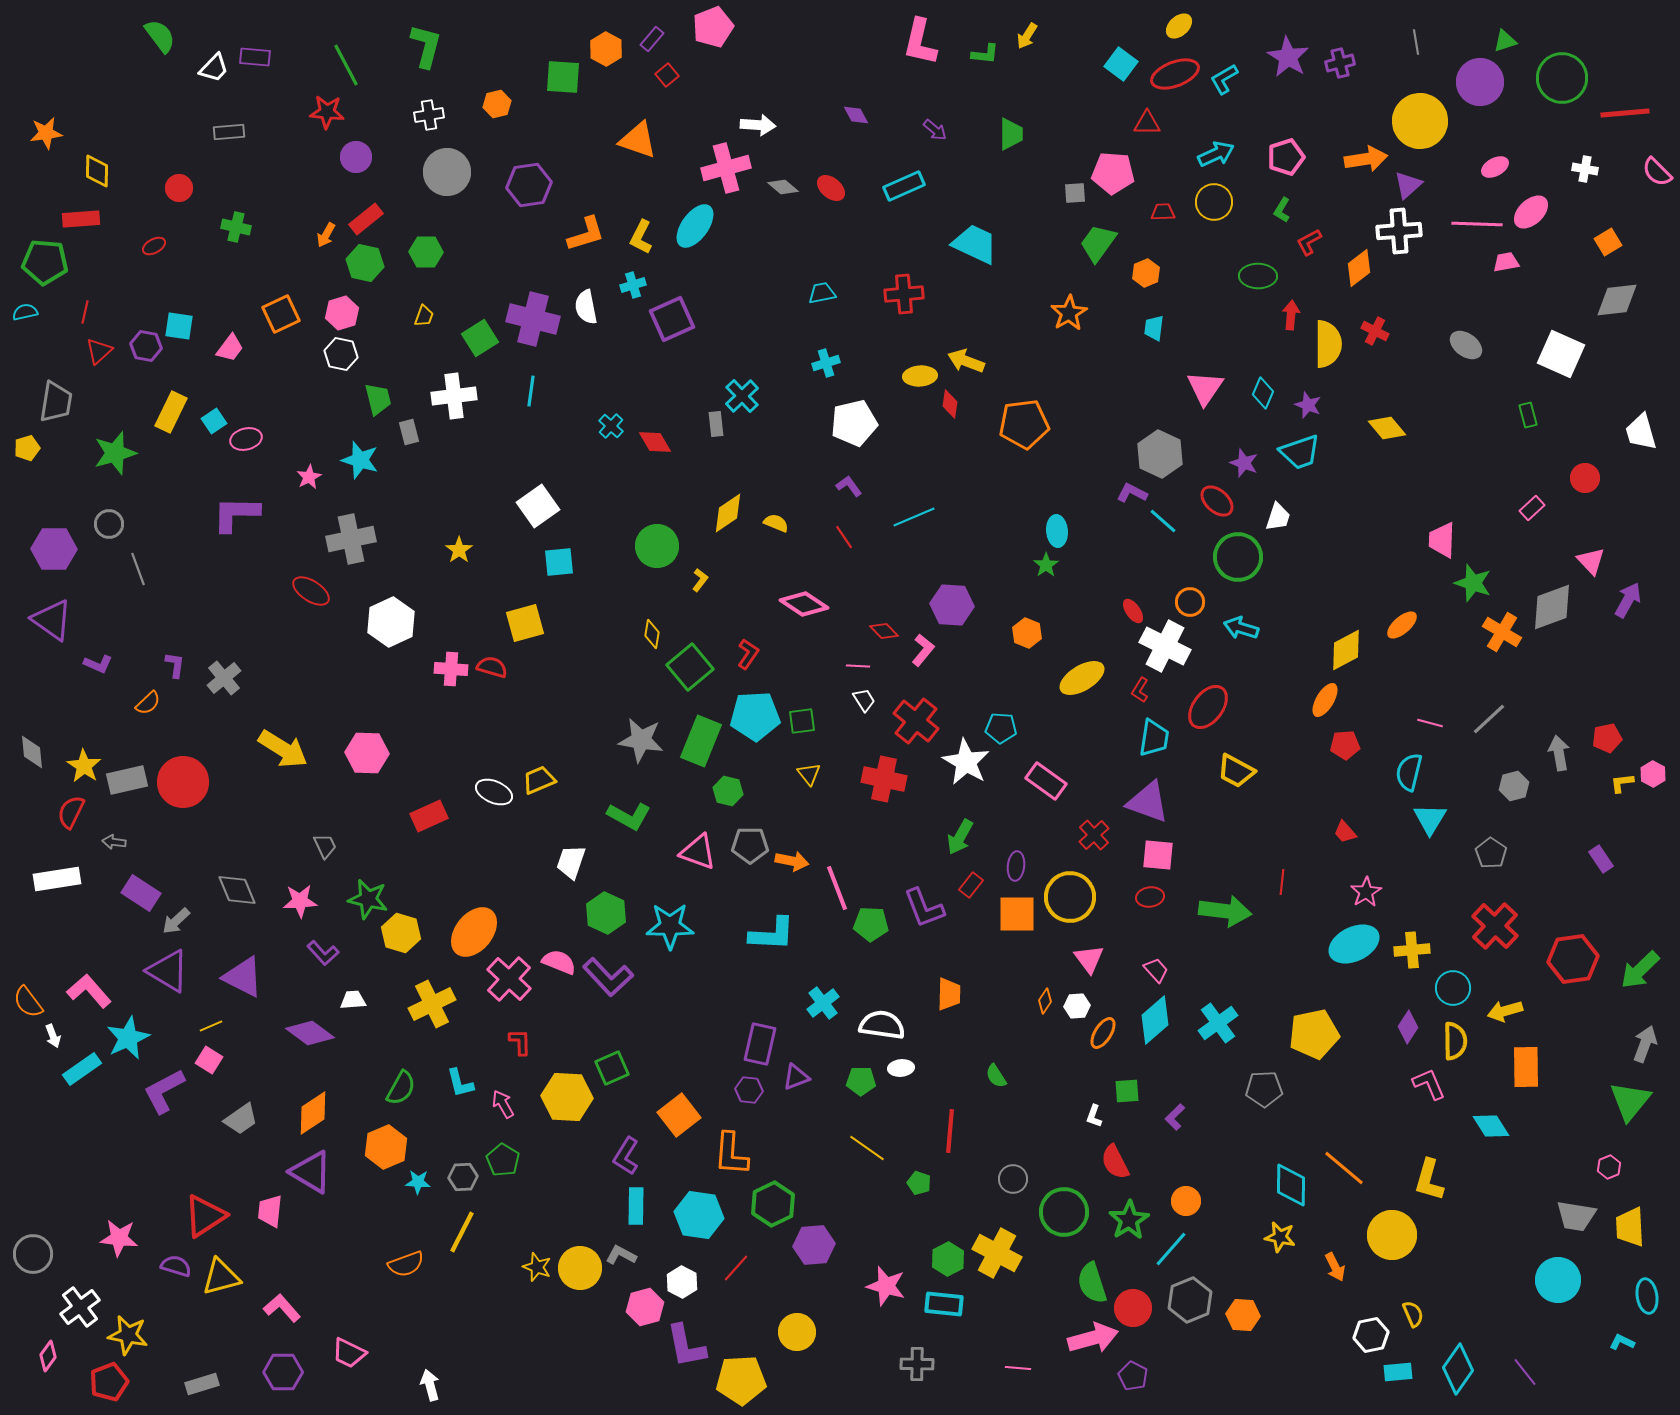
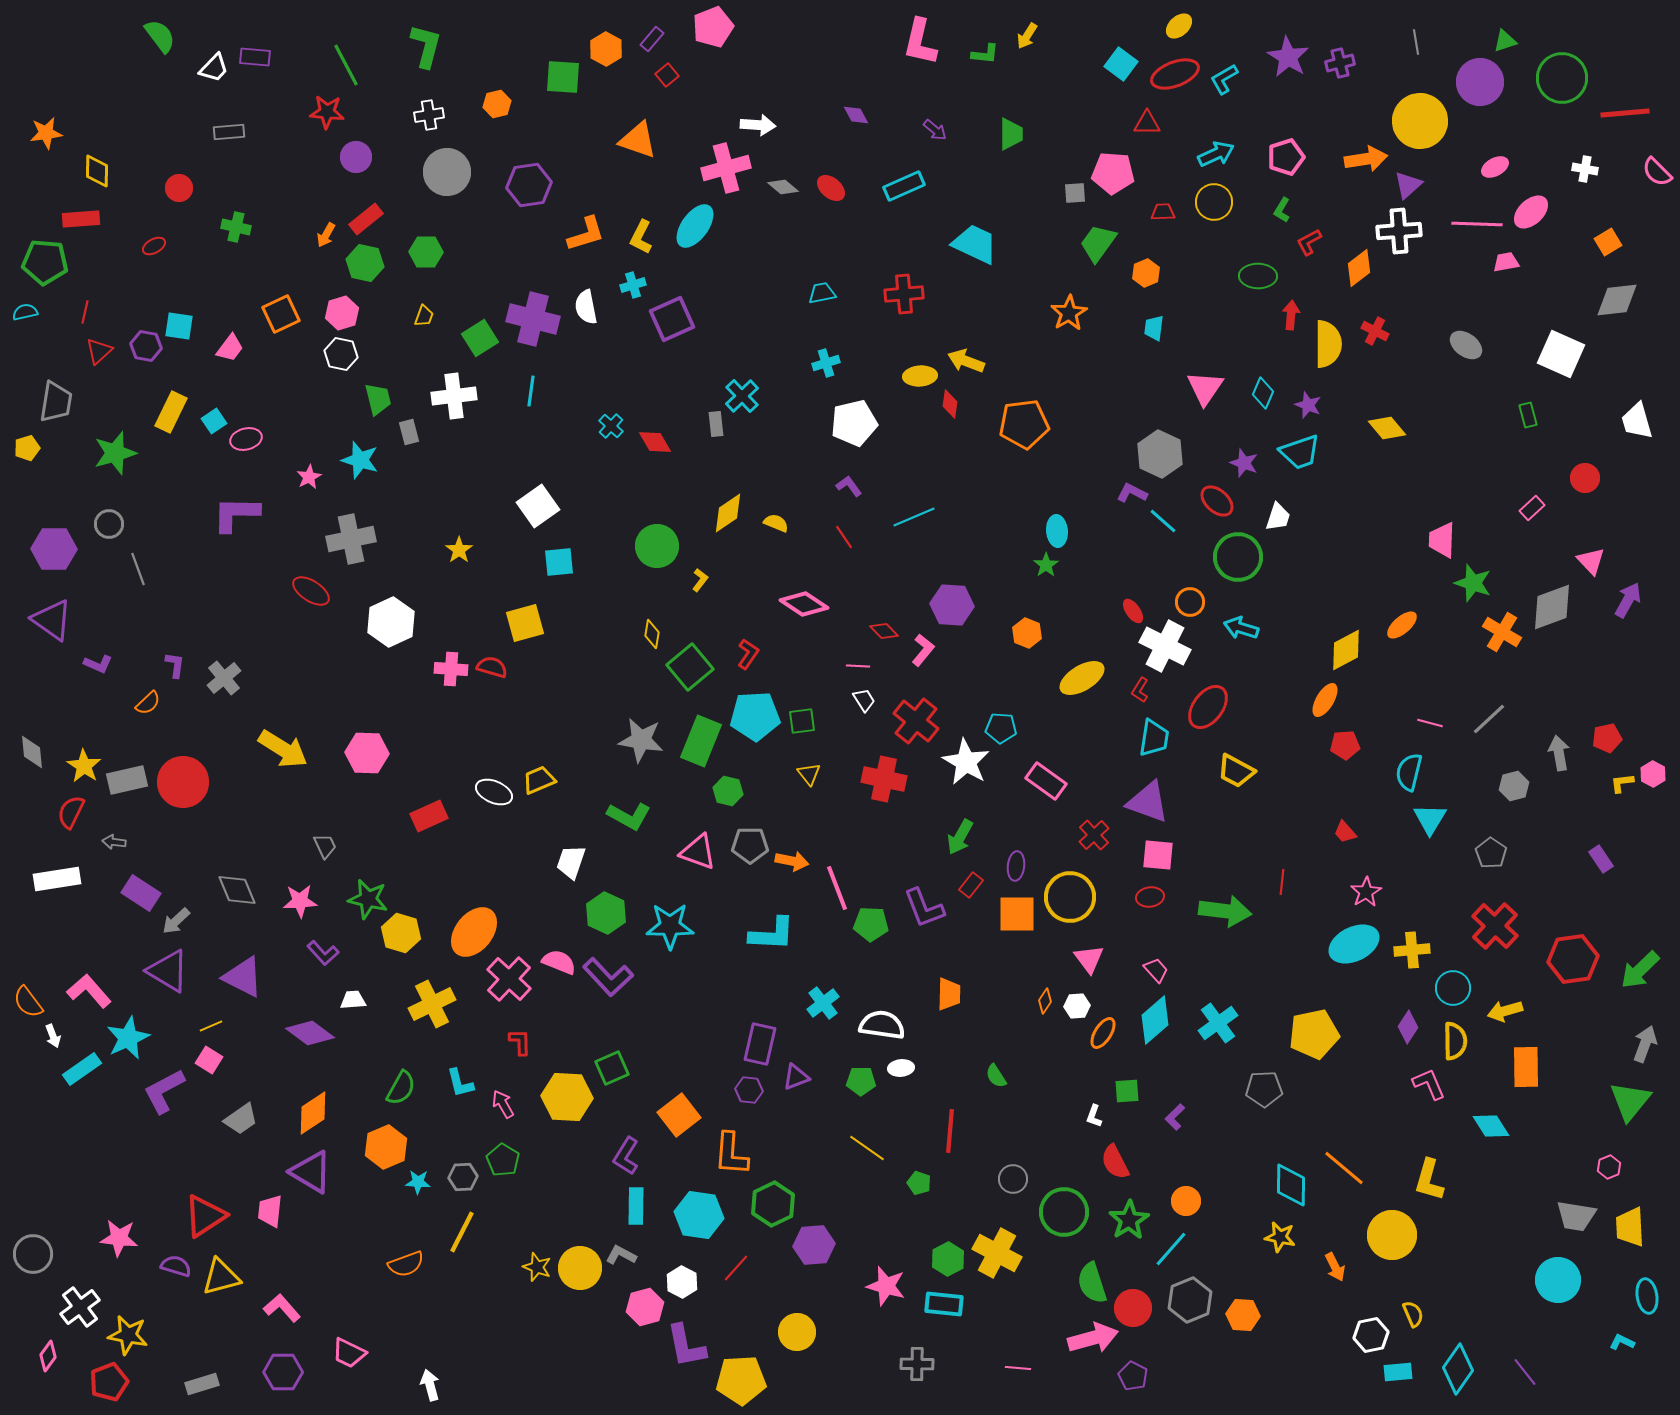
white trapezoid at (1641, 432): moved 4 px left, 11 px up
